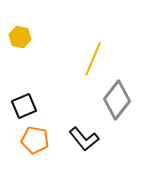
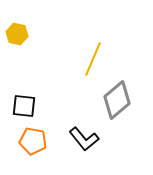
yellow hexagon: moved 3 px left, 3 px up
gray diamond: rotated 12 degrees clockwise
black square: rotated 30 degrees clockwise
orange pentagon: moved 2 px left, 1 px down
